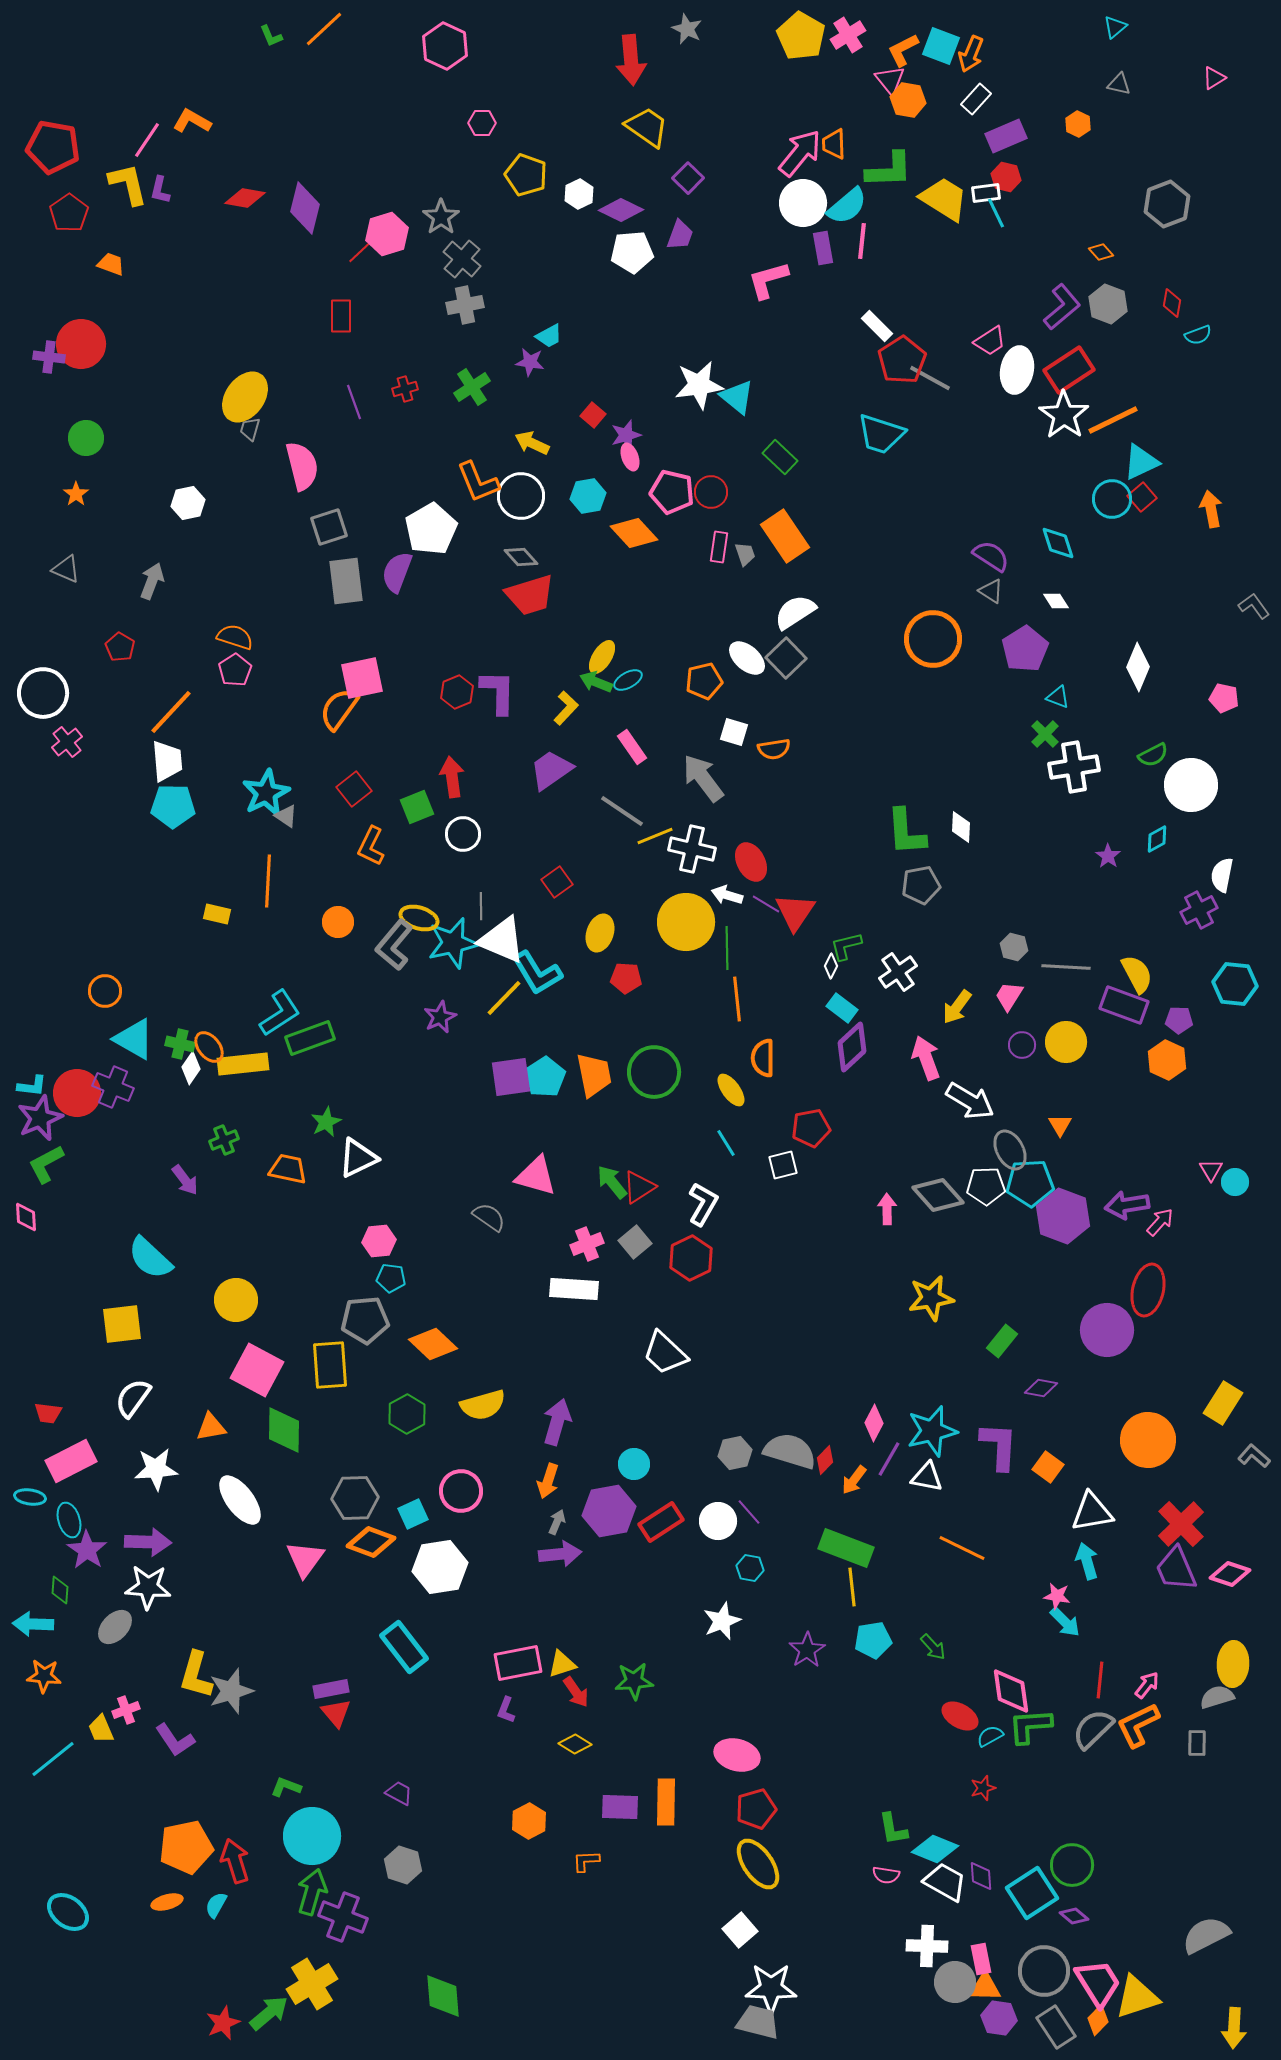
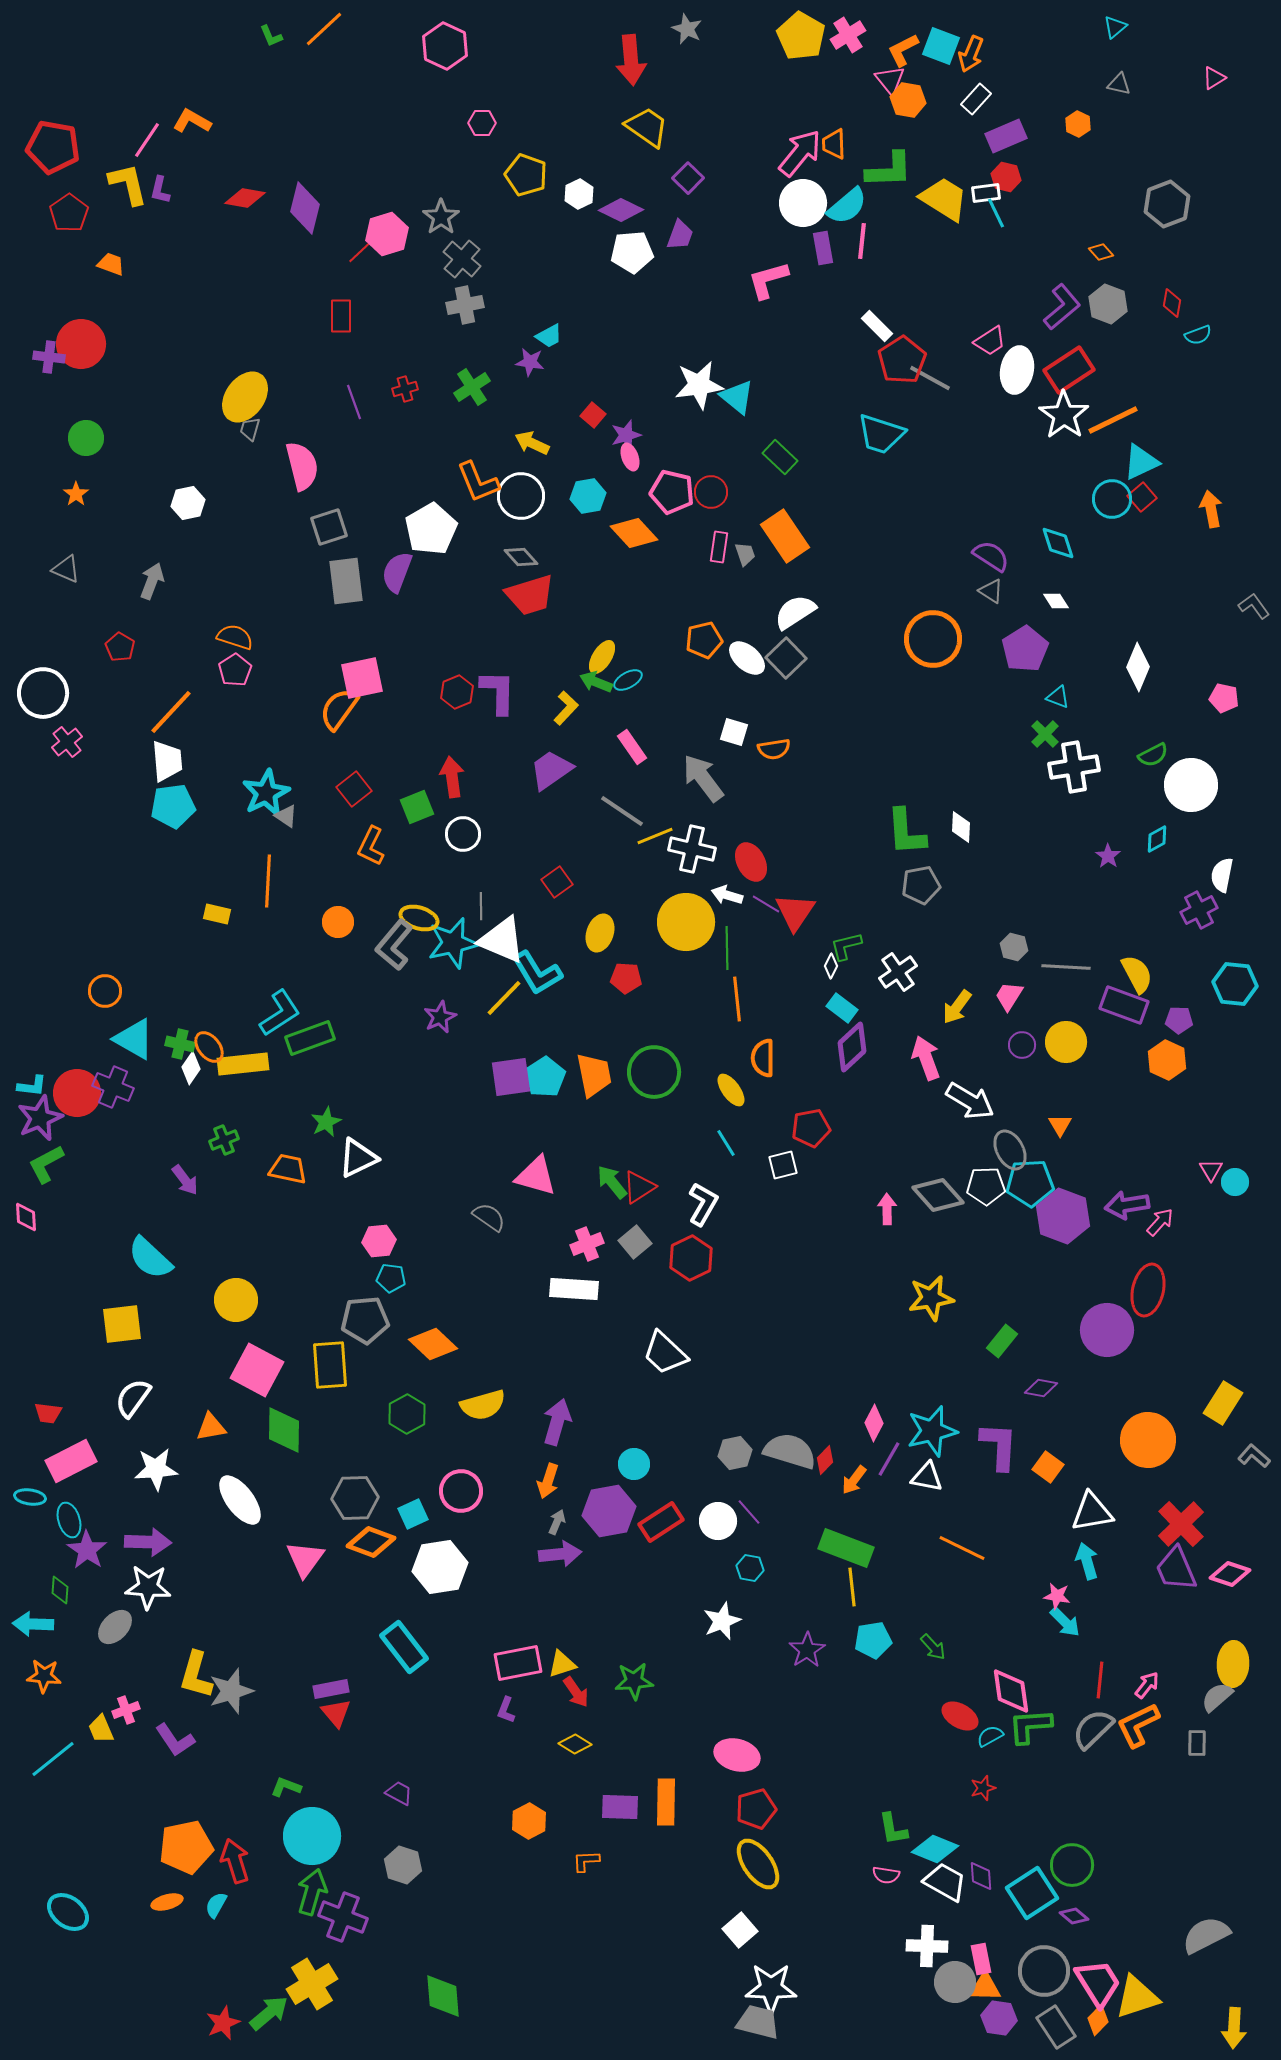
orange pentagon at (704, 681): moved 41 px up
cyan pentagon at (173, 806): rotated 9 degrees counterclockwise
gray semicircle at (1217, 1697): rotated 24 degrees counterclockwise
